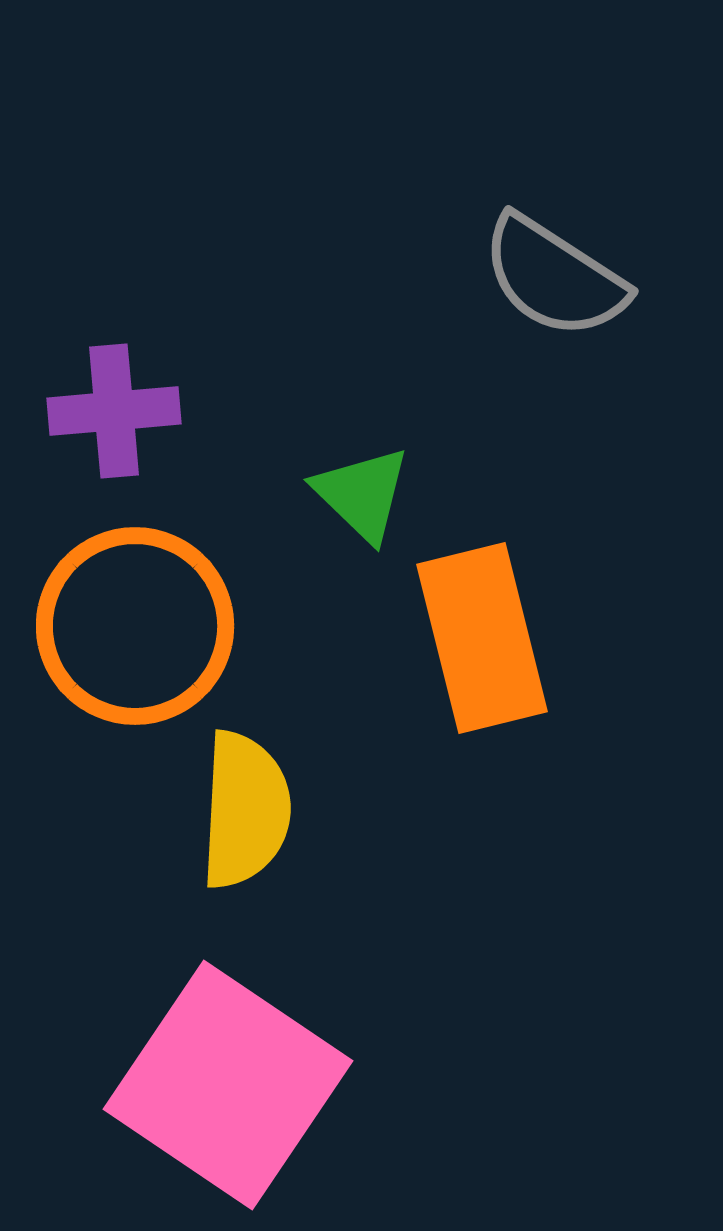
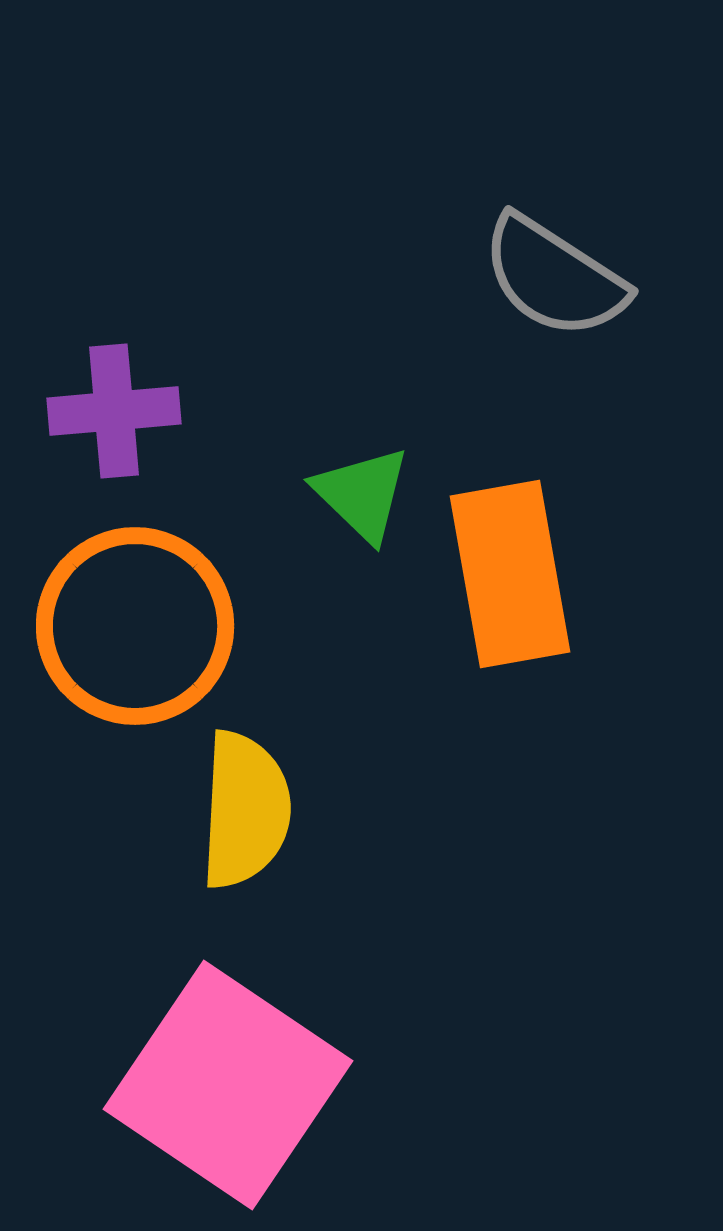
orange rectangle: moved 28 px right, 64 px up; rotated 4 degrees clockwise
